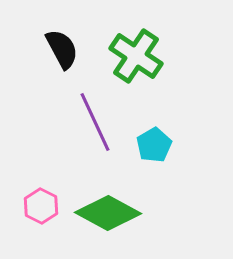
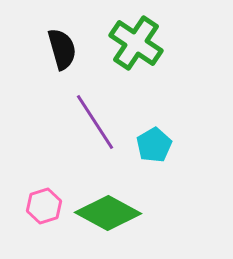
black semicircle: rotated 12 degrees clockwise
green cross: moved 13 px up
purple line: rotated 8 degrees counterclockwise
pink hexagon: moved 3 px right; rotated 16 degrees clockwise
